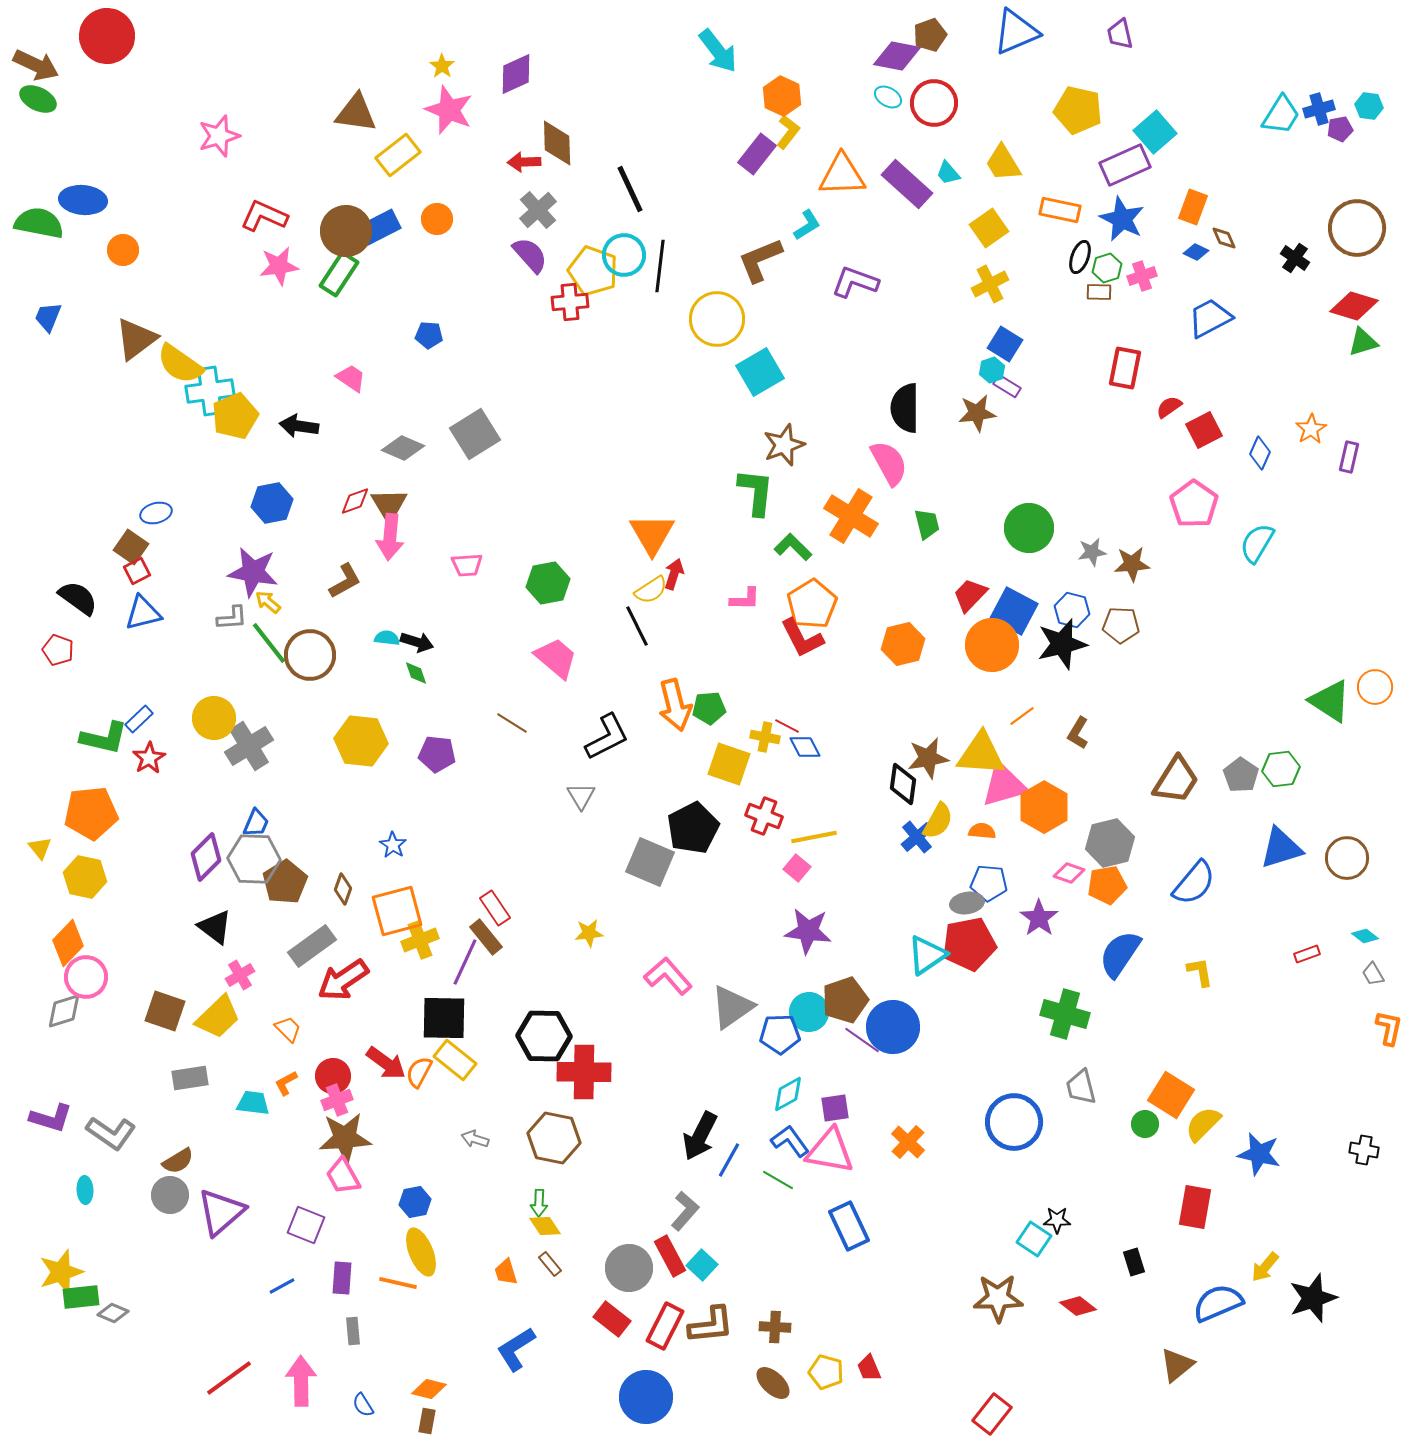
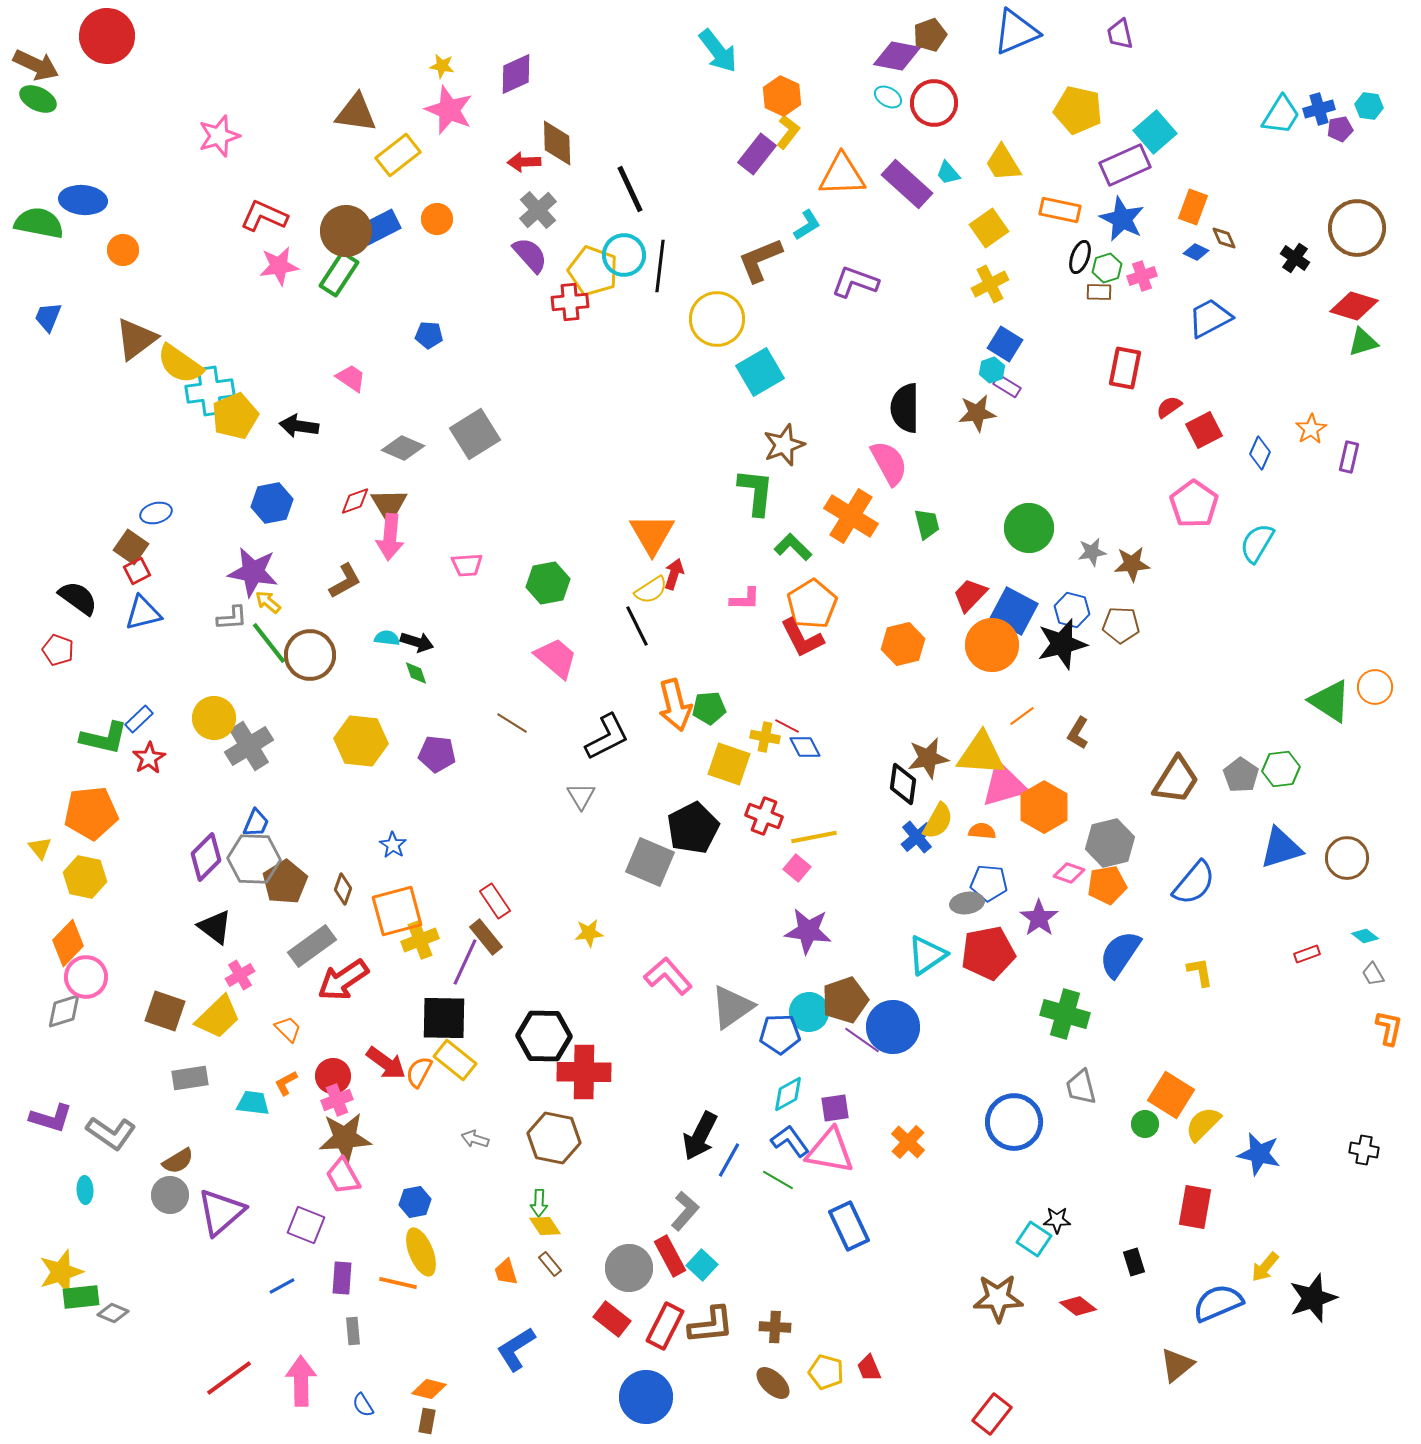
yellow star at (442, 66): rotated 25 degrees counterclockwise
red rectangle at (495, 908): moved 7 px up
red pentagon at (969, 944): moved 19 px right, 9 px down
